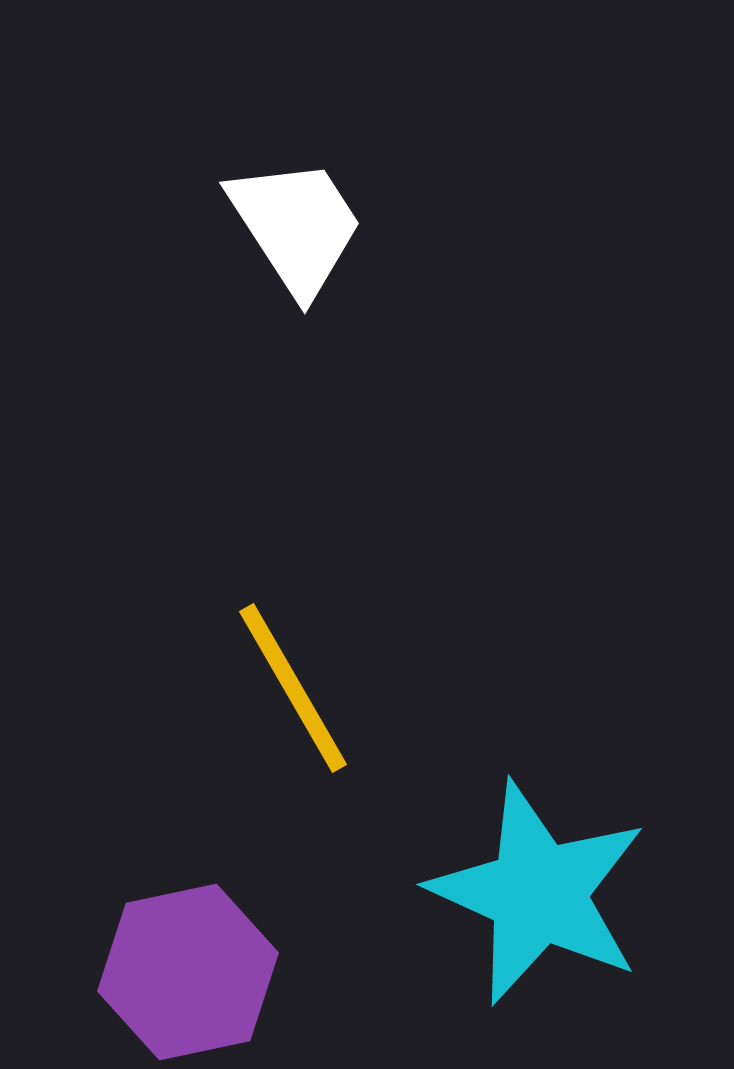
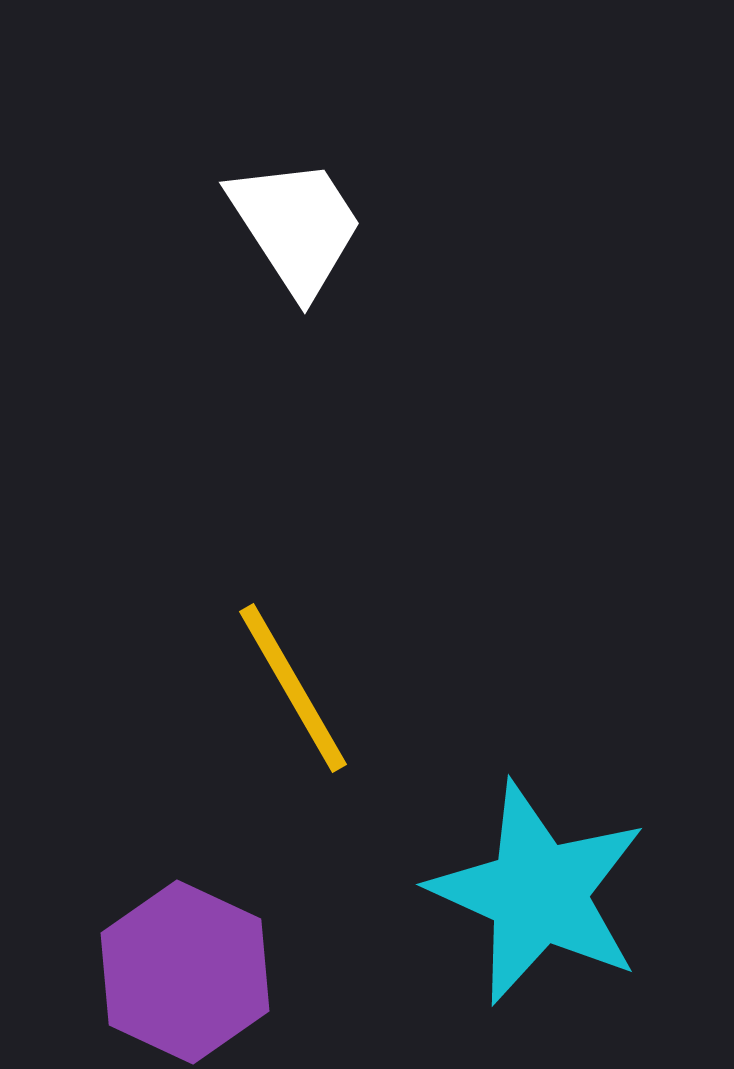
purple hexagon: moved 3 px left; rotated 23 degrees counterclockwise
